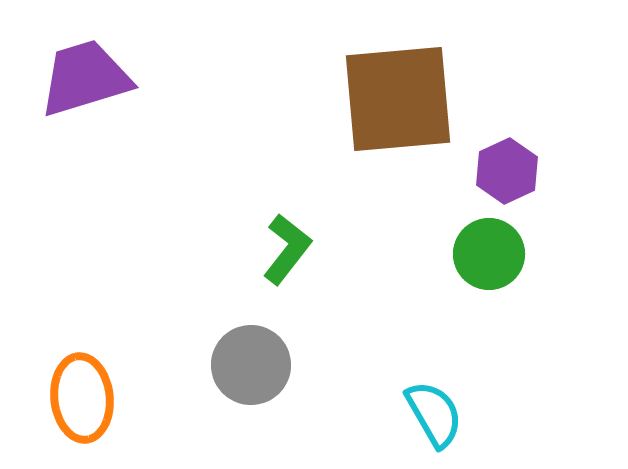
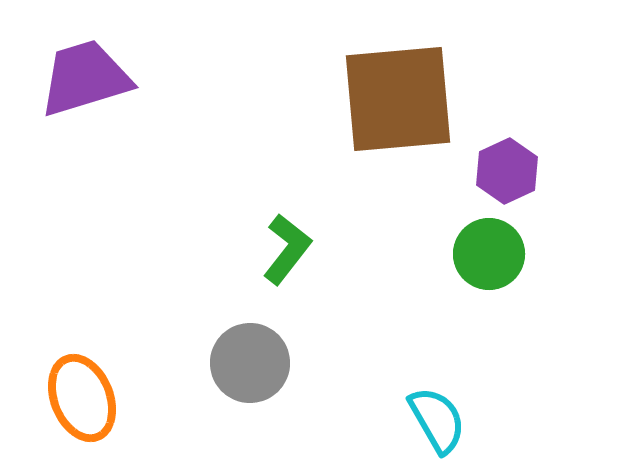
gray circle: moved 1 px left, 2 px up
orange ellipse: rotated 16 degrees counterclockwise
cyan semicircle: moved 3 px right, 6 px down
